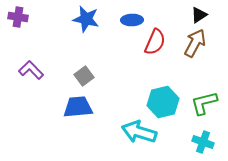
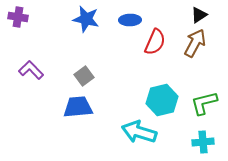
blue ellipse: moved 2 px left
cyan hexagon: moved 1 px left, 2 px up
cyan cross: rotated 25 degrees counterclockwise
